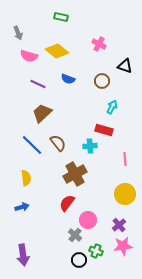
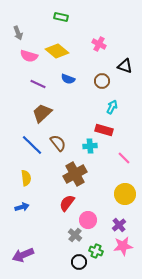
pink line: moved 1 px left, 1 px up; rotated 40 degrees counterclockwise
purple arrow: rotated 75 degrees clockwise
black circle: moved 2 px down
